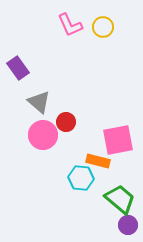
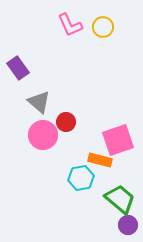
pink square: rotated 8 degrees counterclockwise
orange rectangle: moved 2 px right, 1 px up
cyan hexagon: rotated 15 degrees counterclockwise
